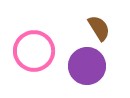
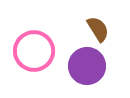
brown semicircle: moved 1 px left, 1 px down
